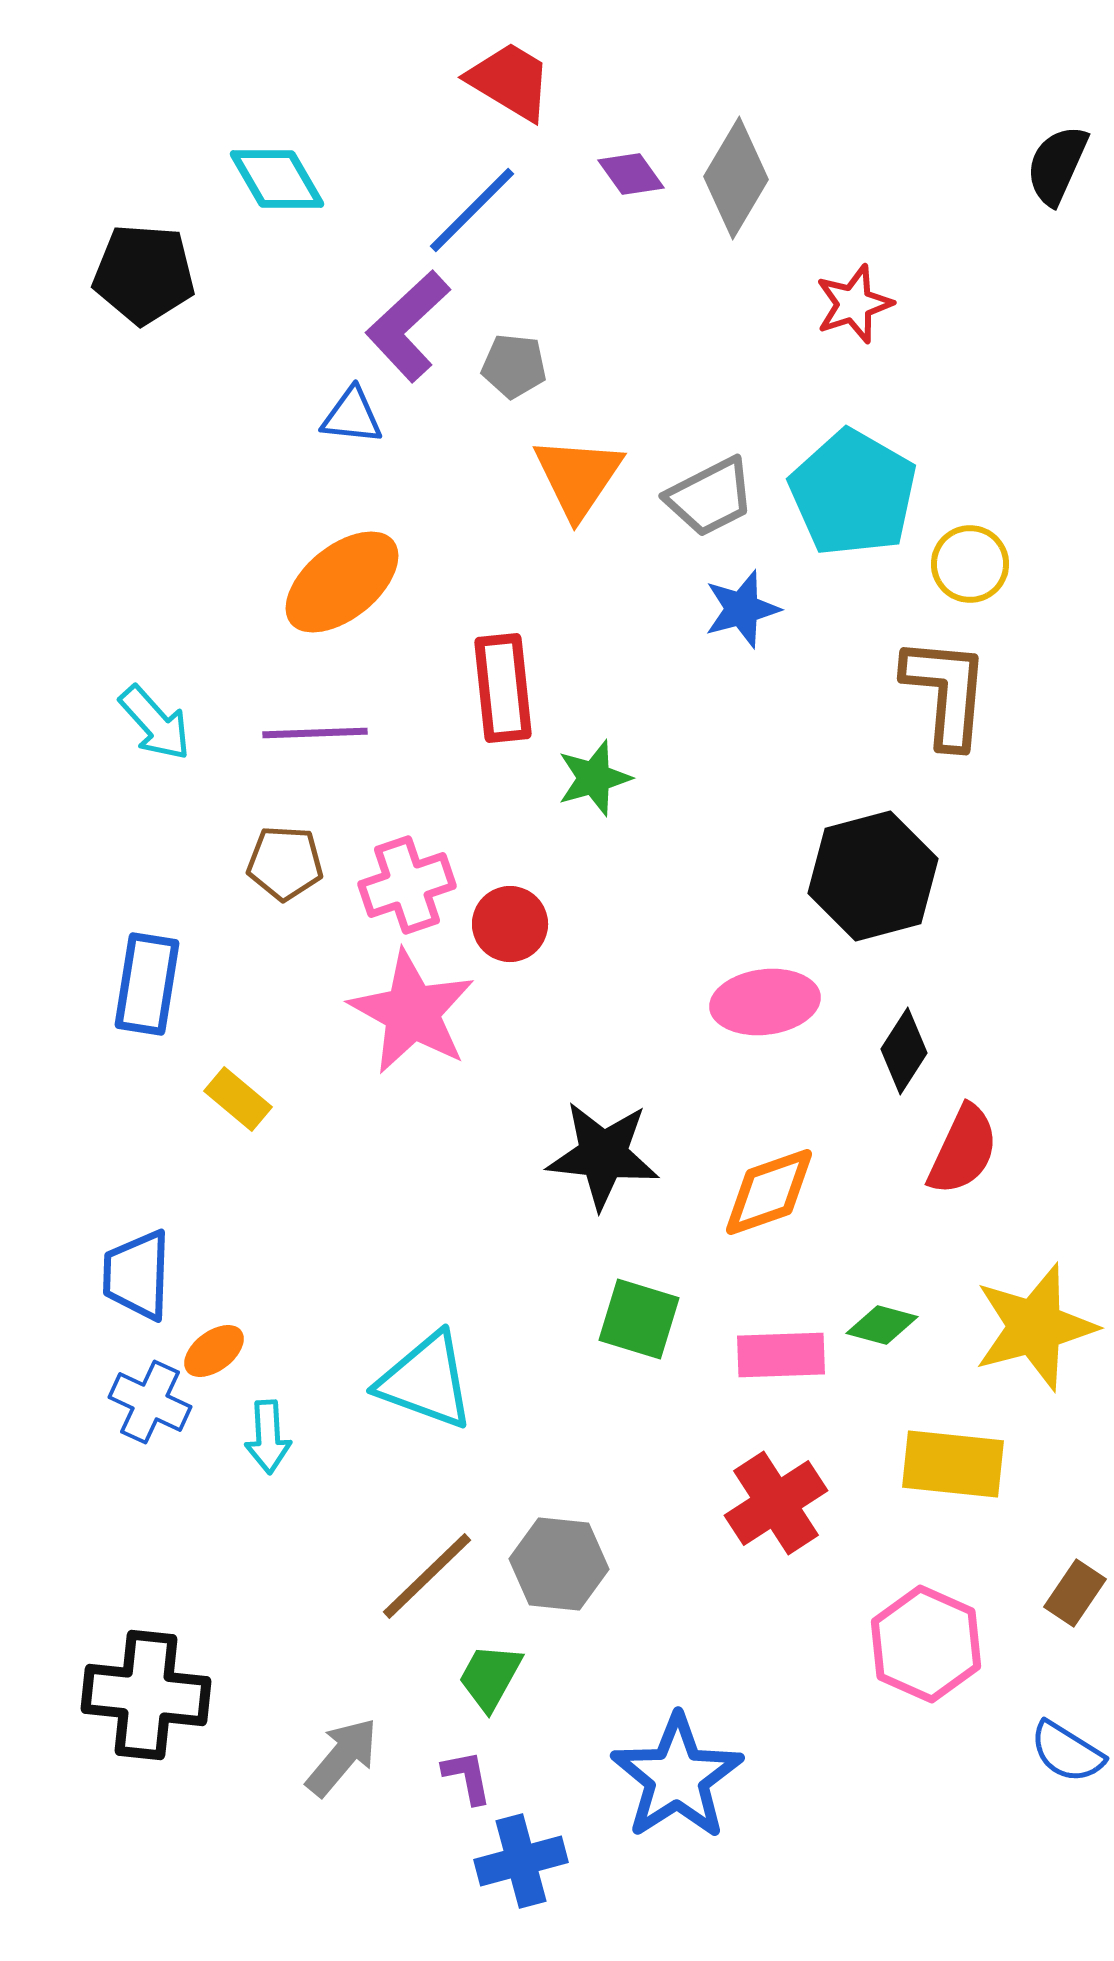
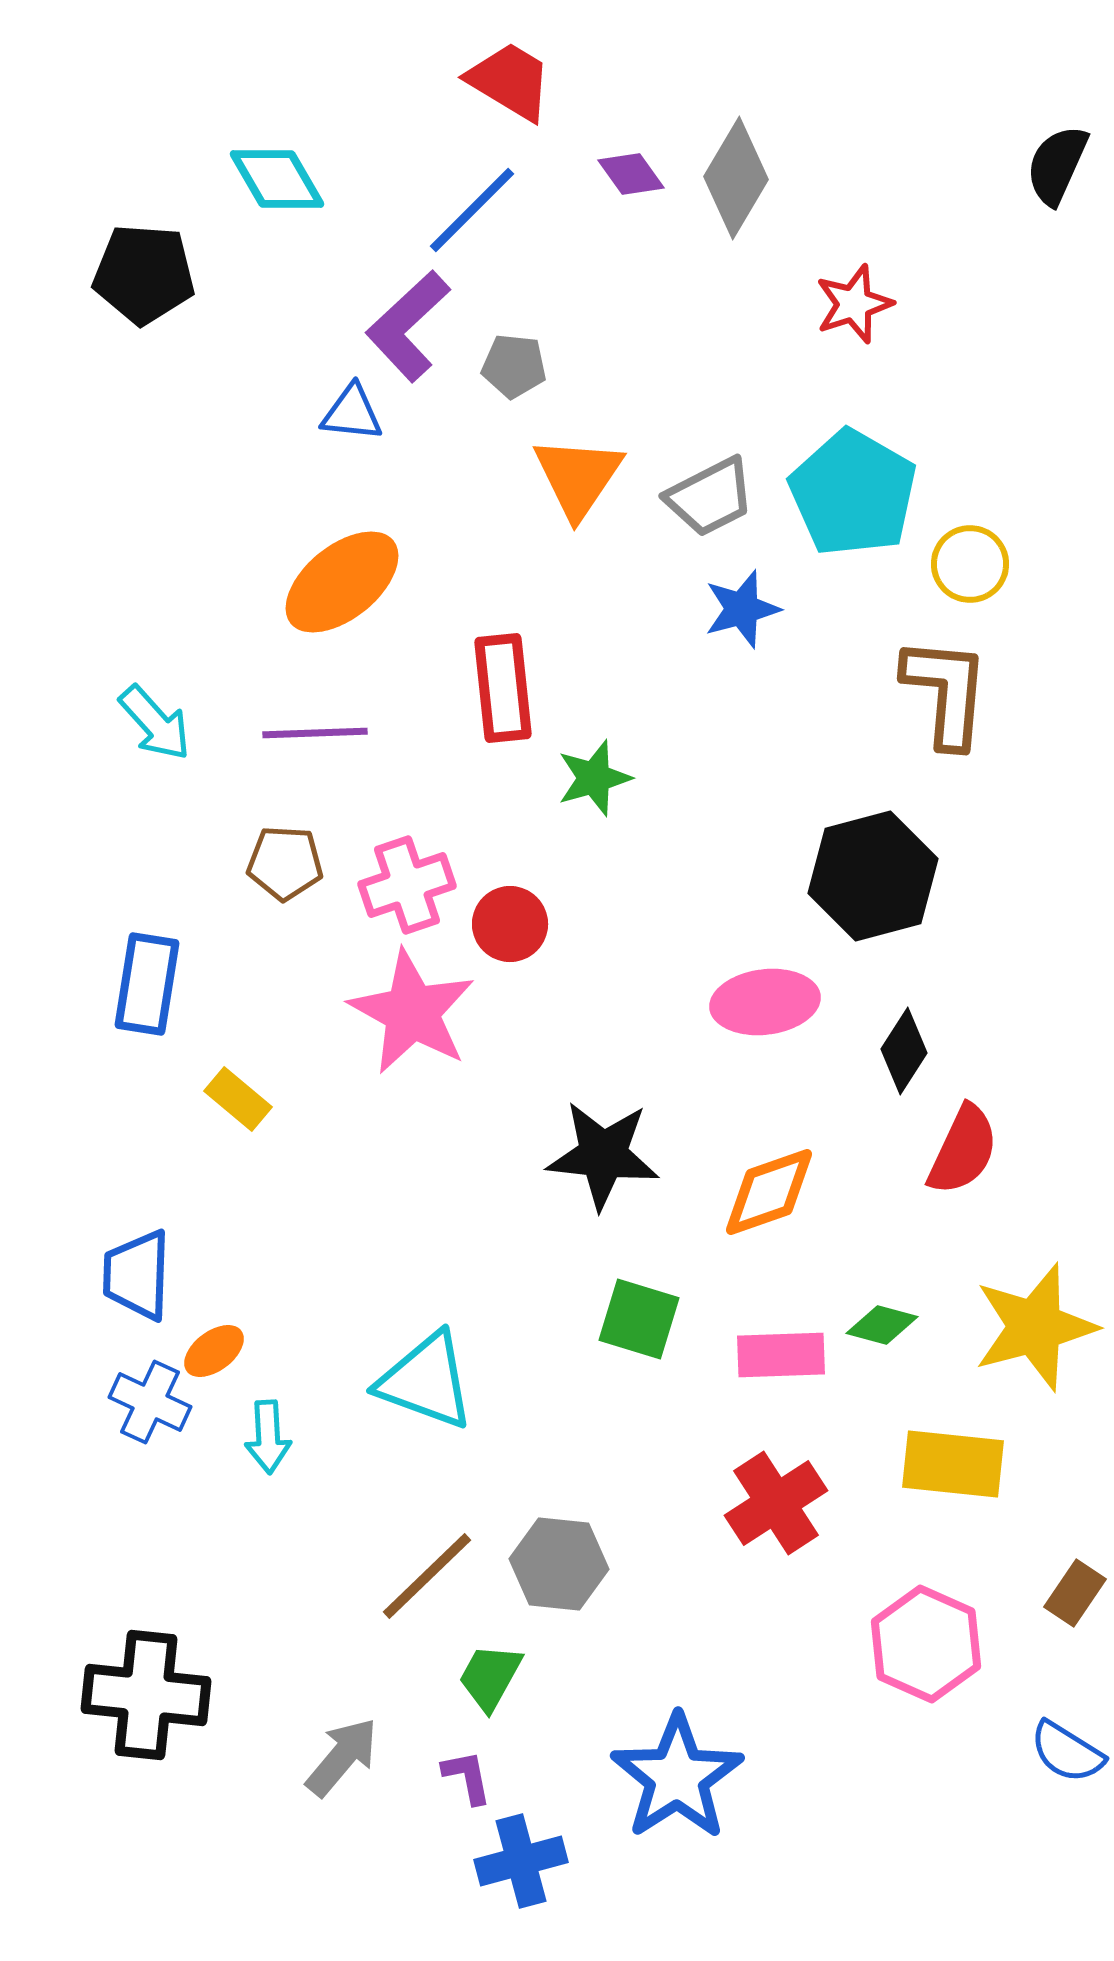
blue triangle at (352, 416): moved 3 px up
